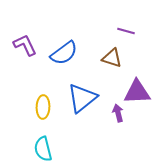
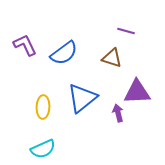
cyan semicircle: rotated 100 degrees counterclockwise
